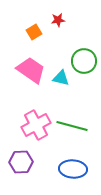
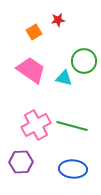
cyan triangle: moved 3 px right
